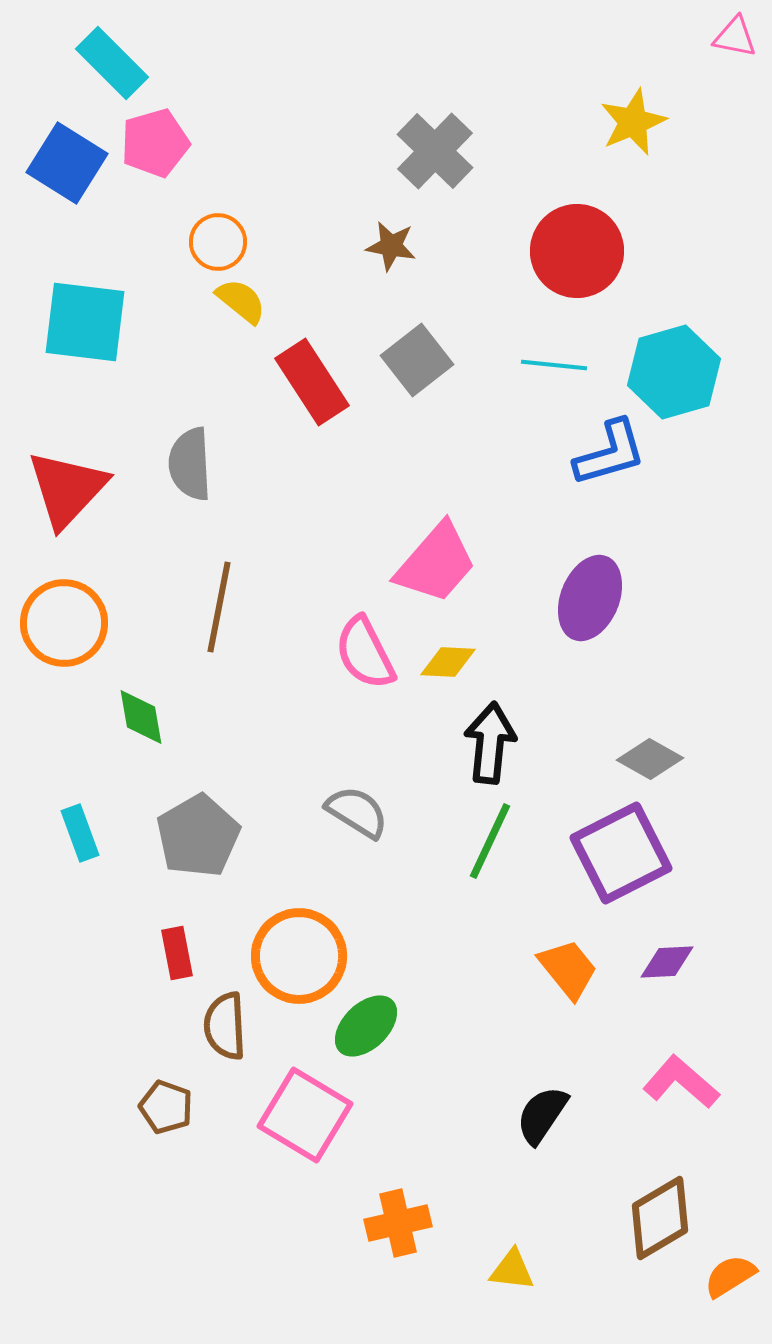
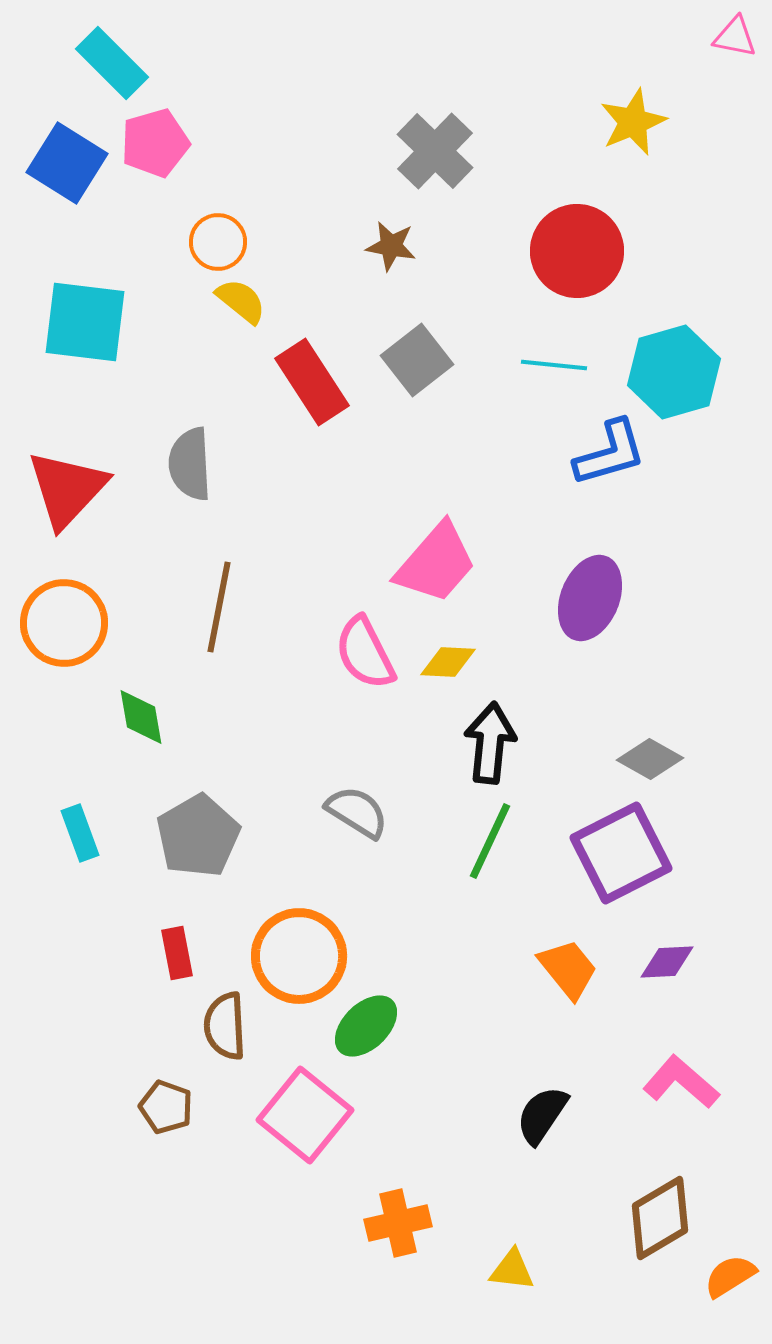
pink square at (305, 1115): rotated 8 degrees clockwise
